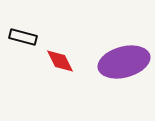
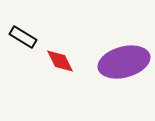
black rectangle: rotated 16 degrees clockwise
